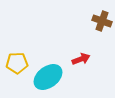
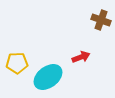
brown cross: moved 1 px left, 1 px up
red arrow: moved 2 px up
